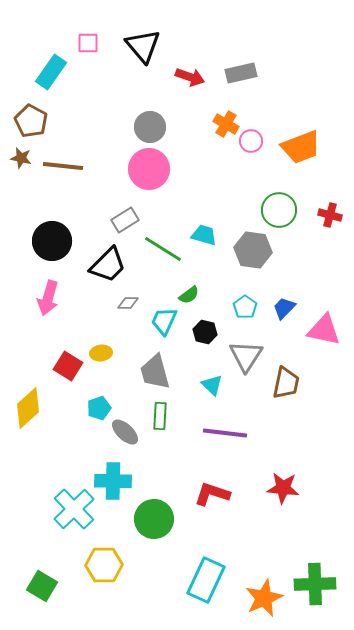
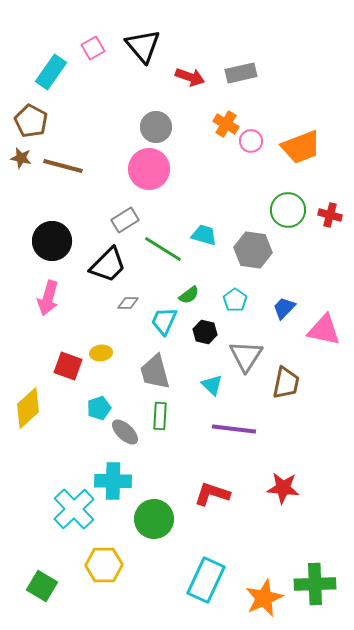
pink square at (88, 43): moved 5 px right, 5 px down; rotated 30 degrees counterclockwise
gray circle at (150, 127): moved 6 px right
brown line at (63, 166): rotated 9 degrees clockwise
green circle at (279, 210): moved 9 px right
cyan pentagon at (245, 307): moved 10 px left, 7 px up
red square at (68, 366): rotated 12 degrees counterclockwise
purple line at (225, 433): moved 9 px right, 4 px up
